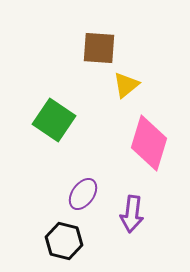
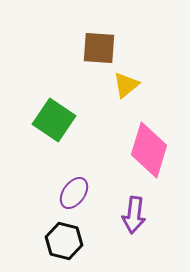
pink diamond: moved 7 px down
purple ellipse: moved 9 px left, 1 px up
purple arrow: moved 2 px right, 1 px down
